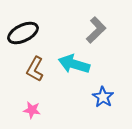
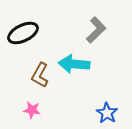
cyan arrow: rotated 12 degrees counterclockwise
brown L-shape: moved 5 px right, 6 px down
blue star: moved 4 px right, 16 px down
